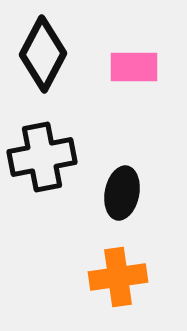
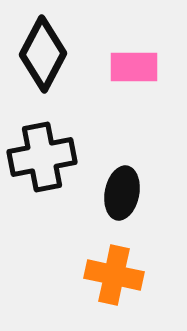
orange cross: moved 4 px left, 2 px up; rotated 20 degrees clockwise
